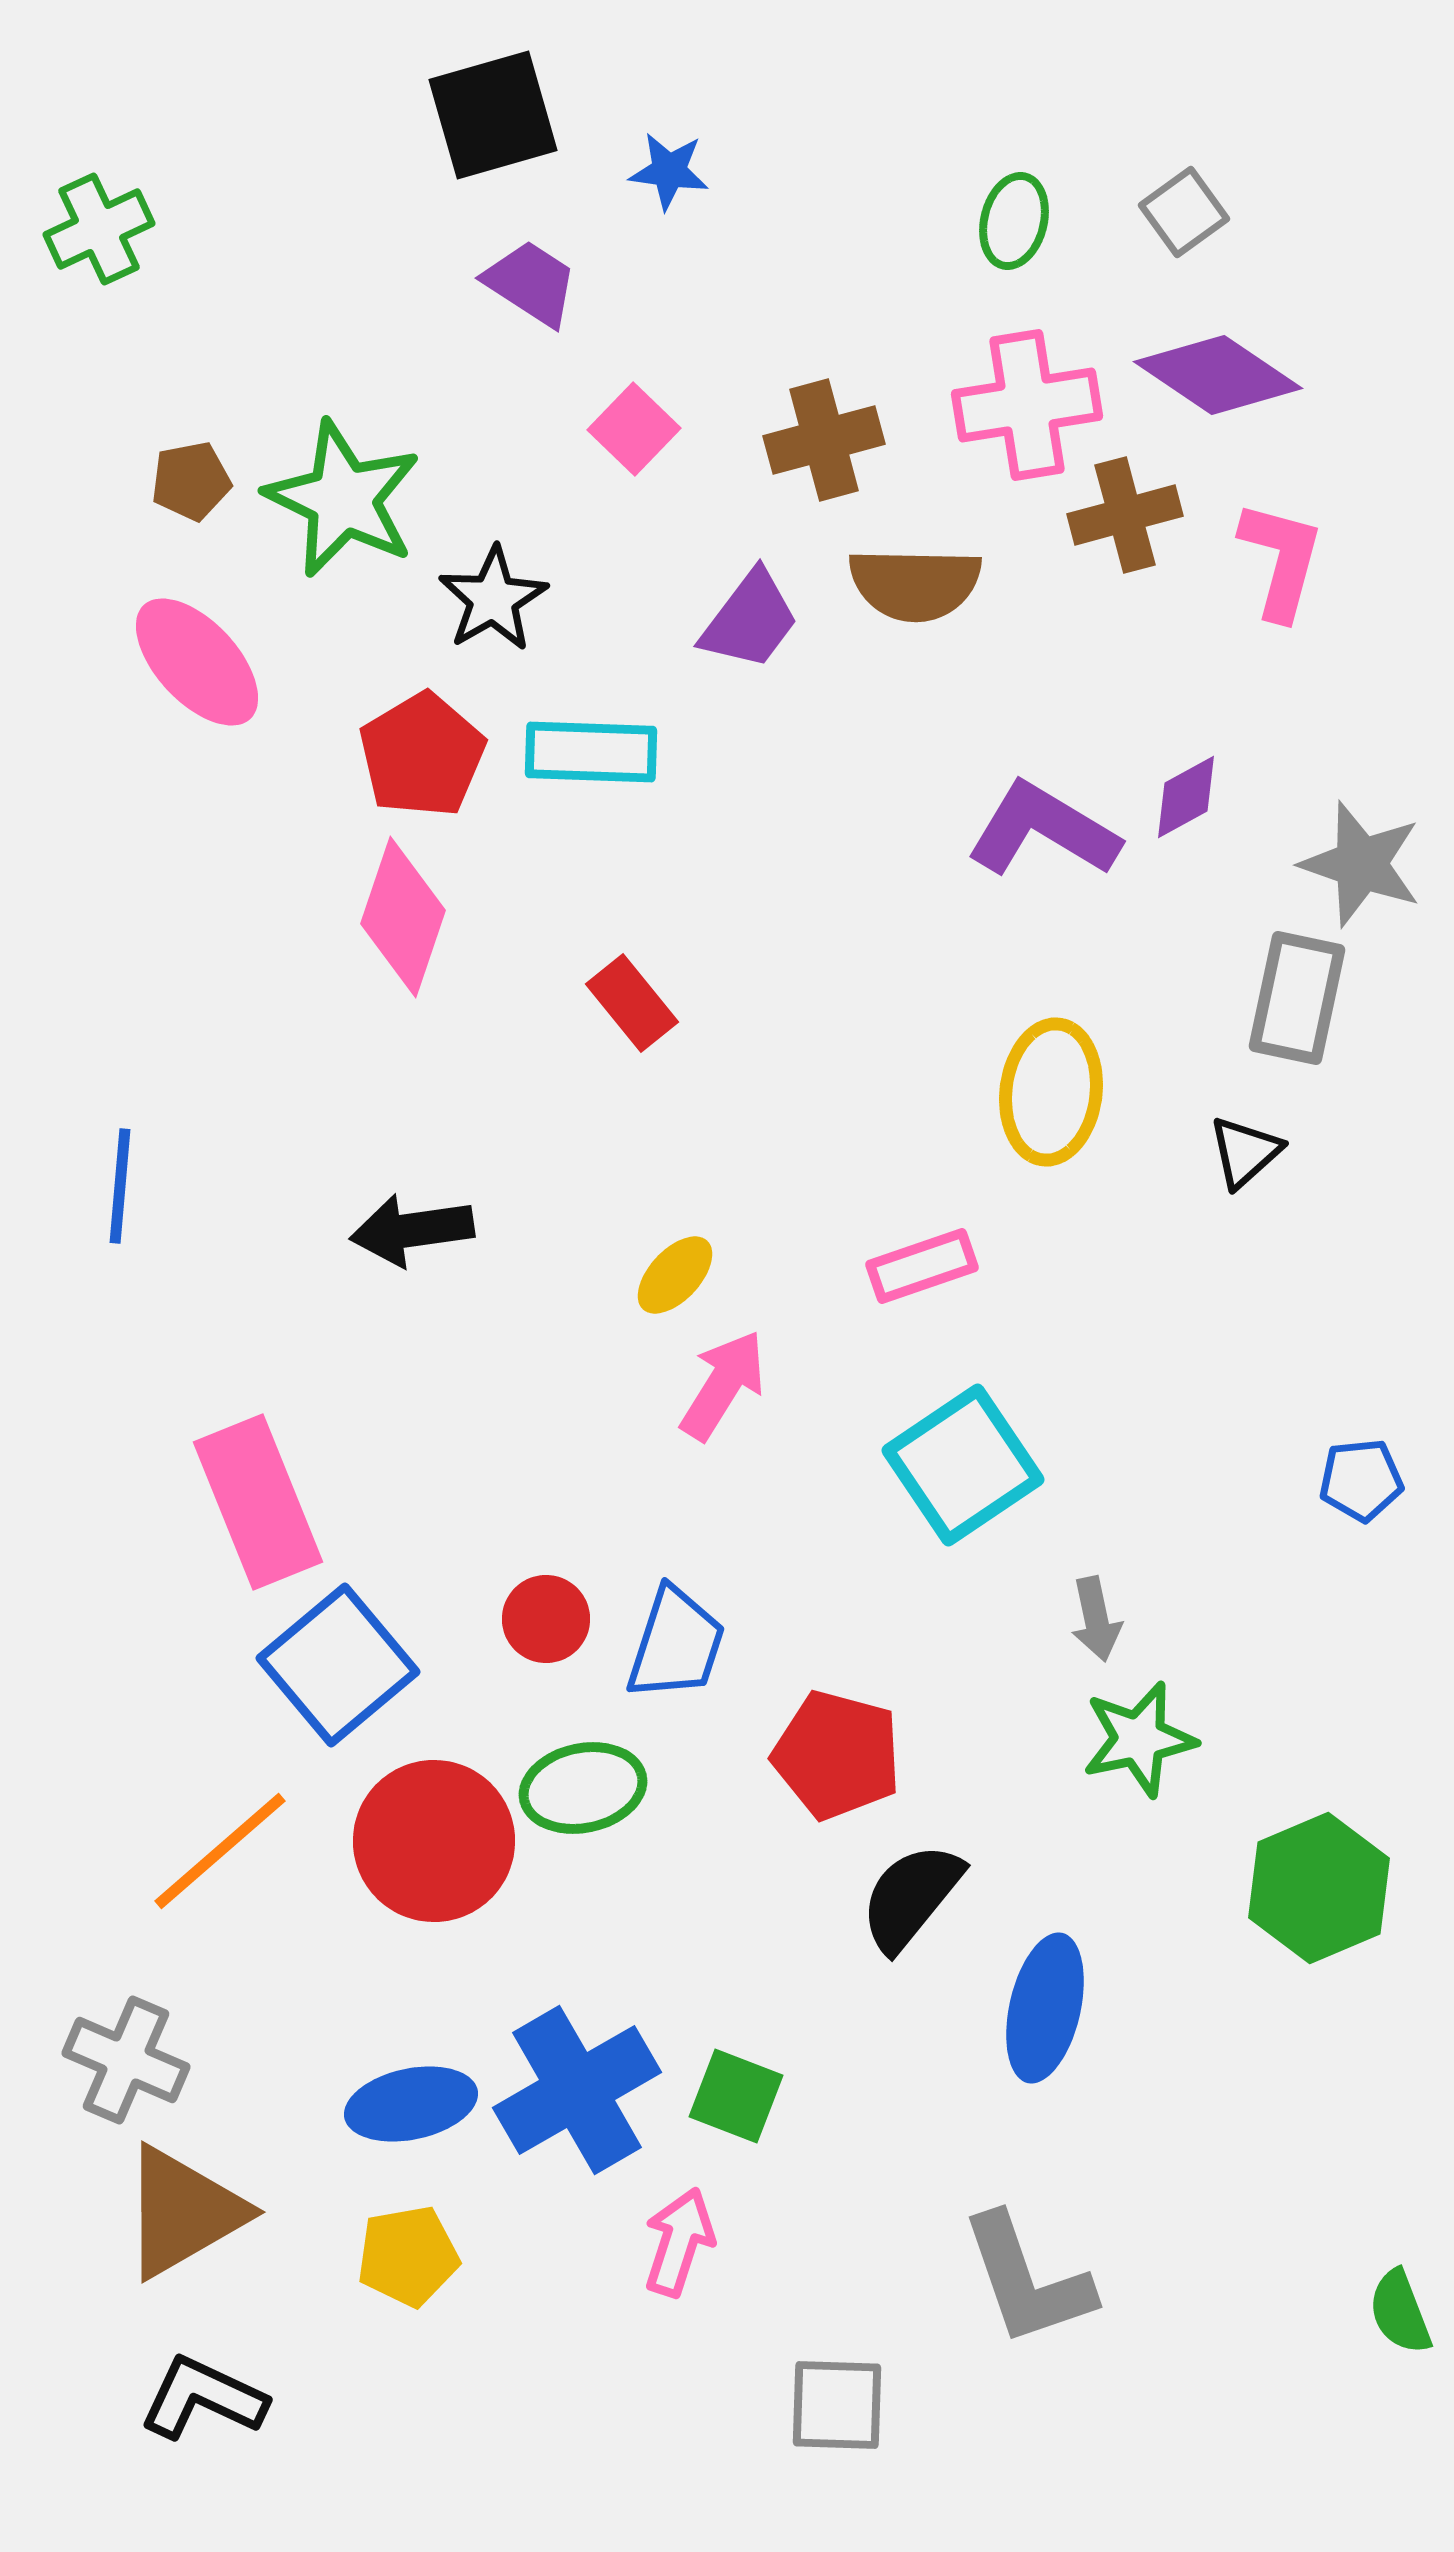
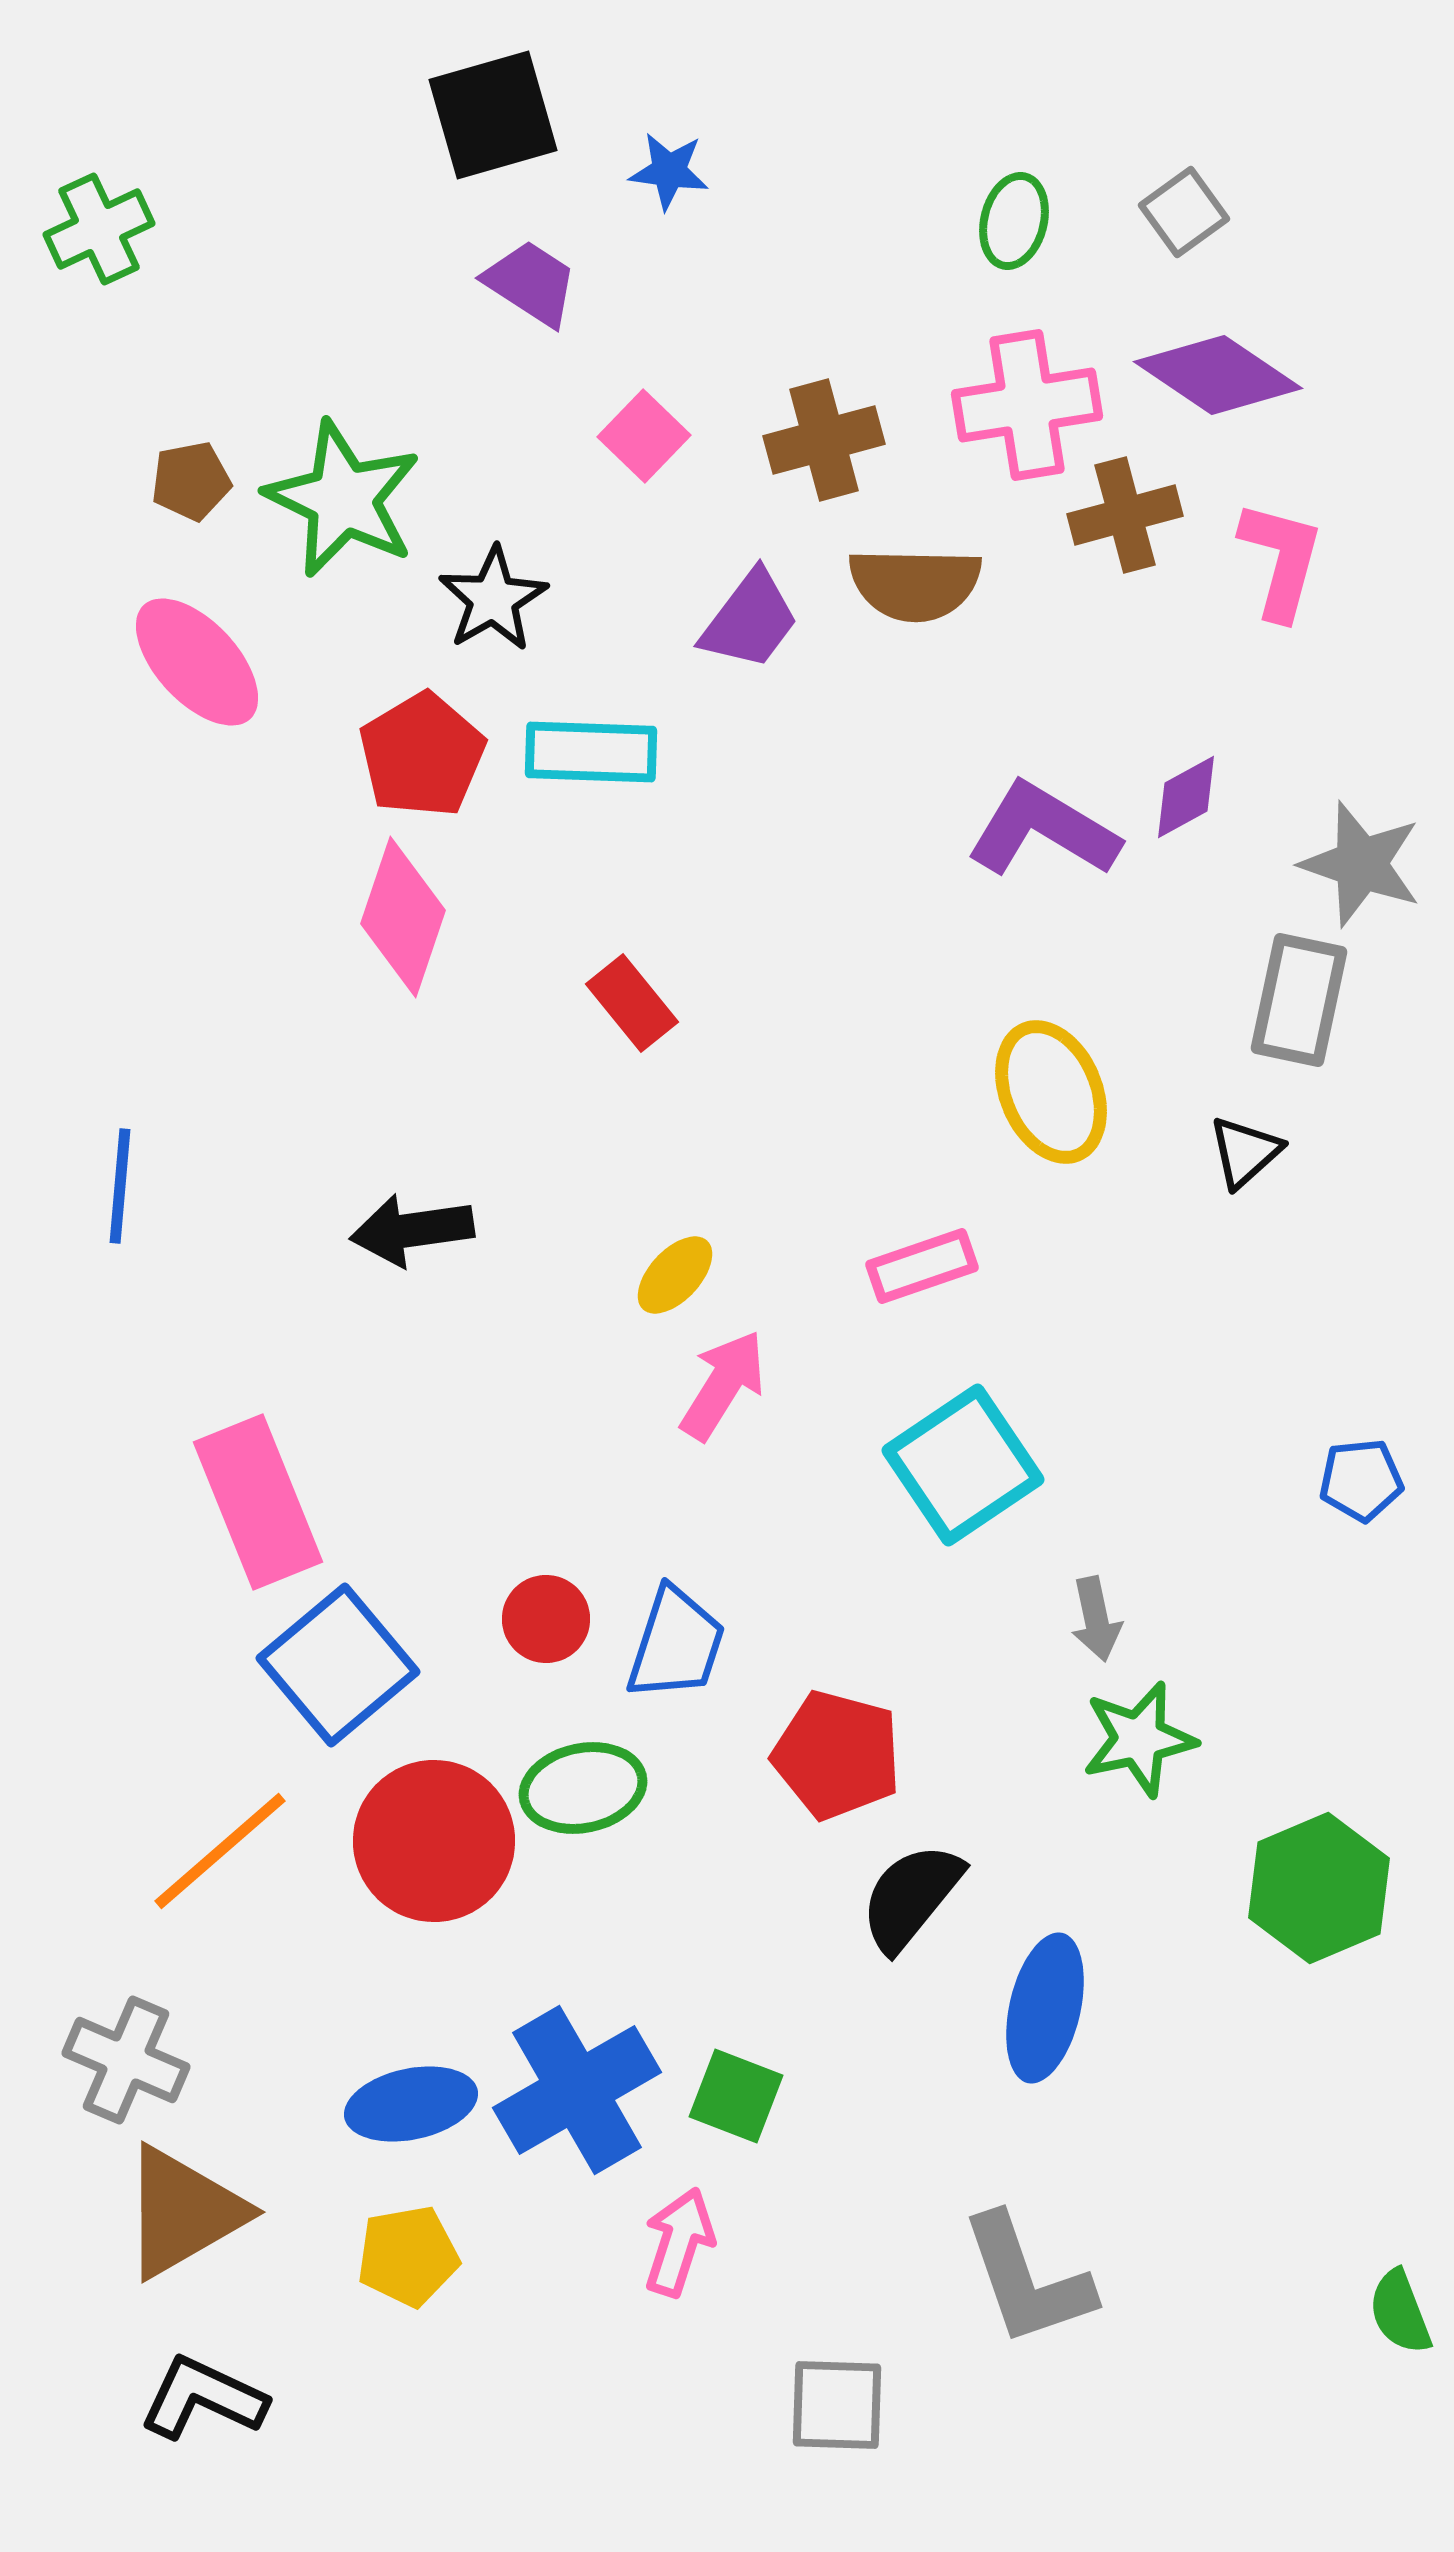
pink square at (634, 429): moved 10 px right, 7 px down
gray rectangle at (1297, 998): moved 2 px right, 2 px down
yellow ellipse at (1051, 1092): rotated 30 degrees counterclockwise
